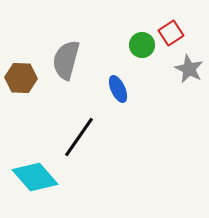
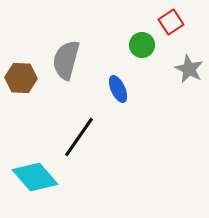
red square: moved 11 px up
